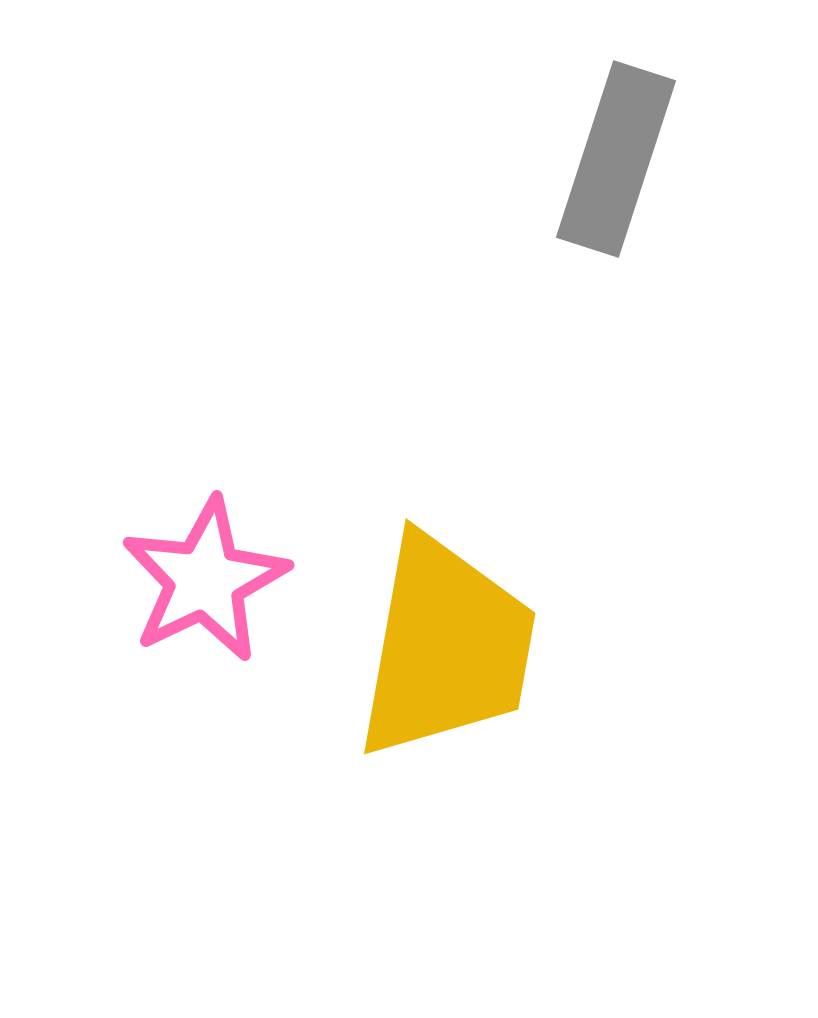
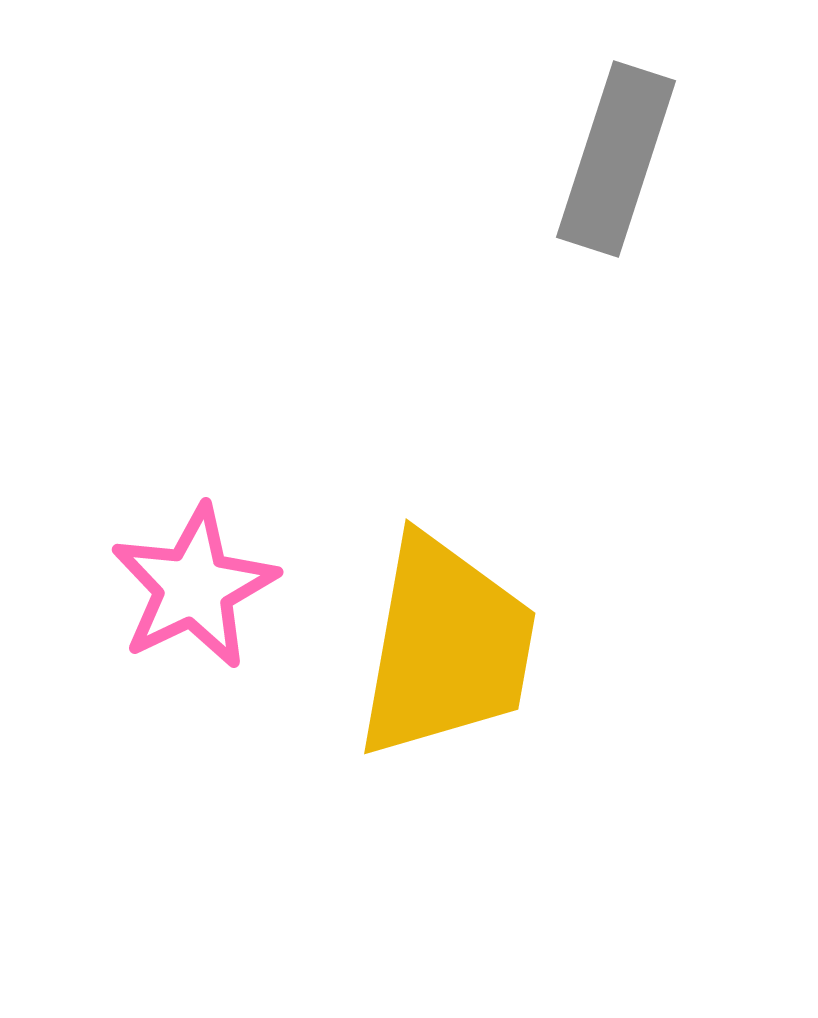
pink star: moved 11 px left, 7 px down
